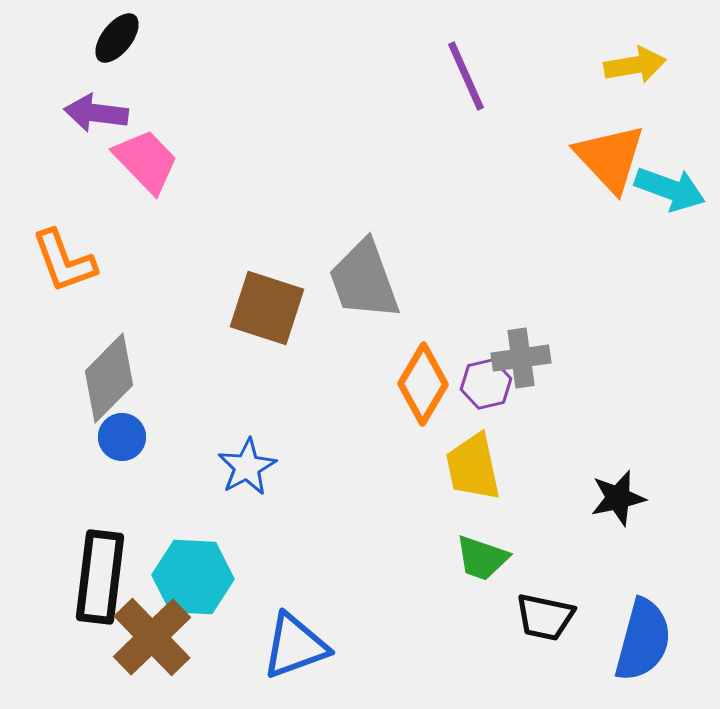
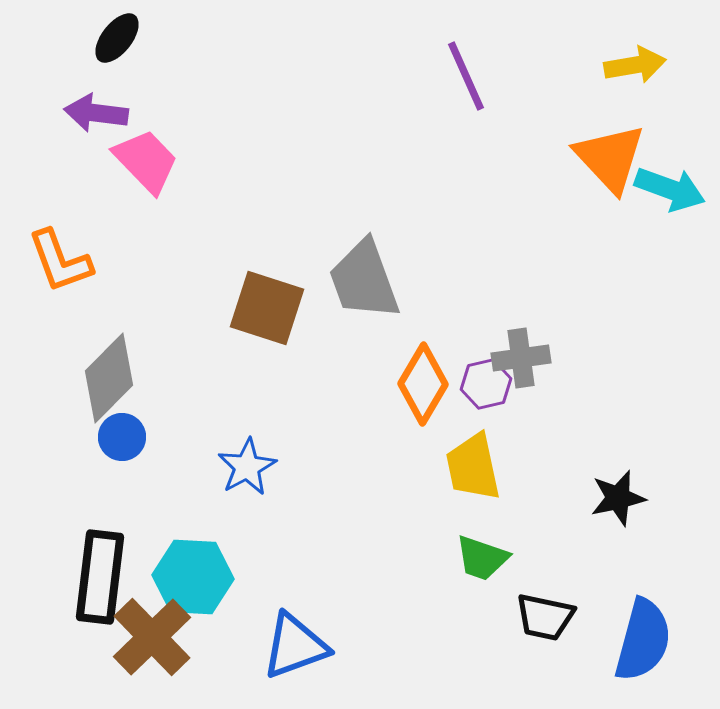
orange L-shape: moved 4 px left
